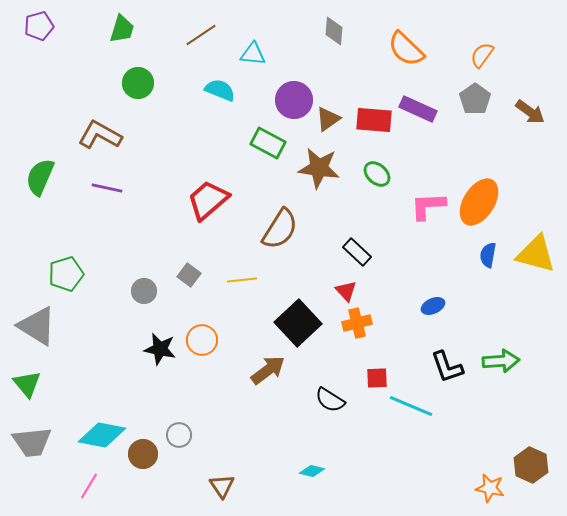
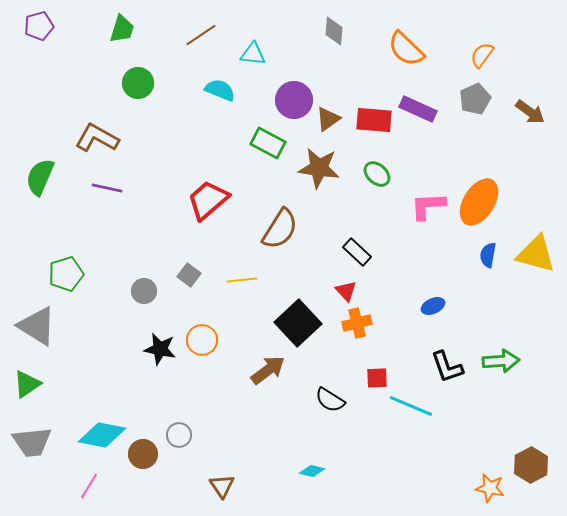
gray pentagon at (475, 99): rotated 12 degrees clockwise
brown L-shape at (100, 135): moved 3 px left, 3 px down
green triangle at (27, 384): rotated 36 degrees clockwise
brown hexagon at (531, 465): rotated 8 degrees clockwise
